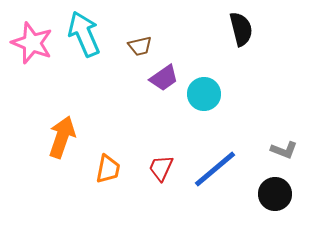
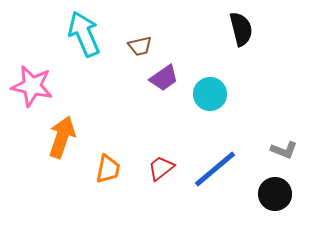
pink star: moved 43 px down; rotated 9 degrees counterclockwise
cyan circle: moved 6 px right
red trapezoid: rotated 28 degrees clockwise
